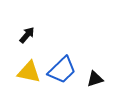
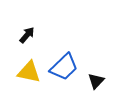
blue trapezoid: moved 2 px right, 3 px up
black triangle: moved 1 px right, 2 px down; rotated 30 degrees counterclockwise
